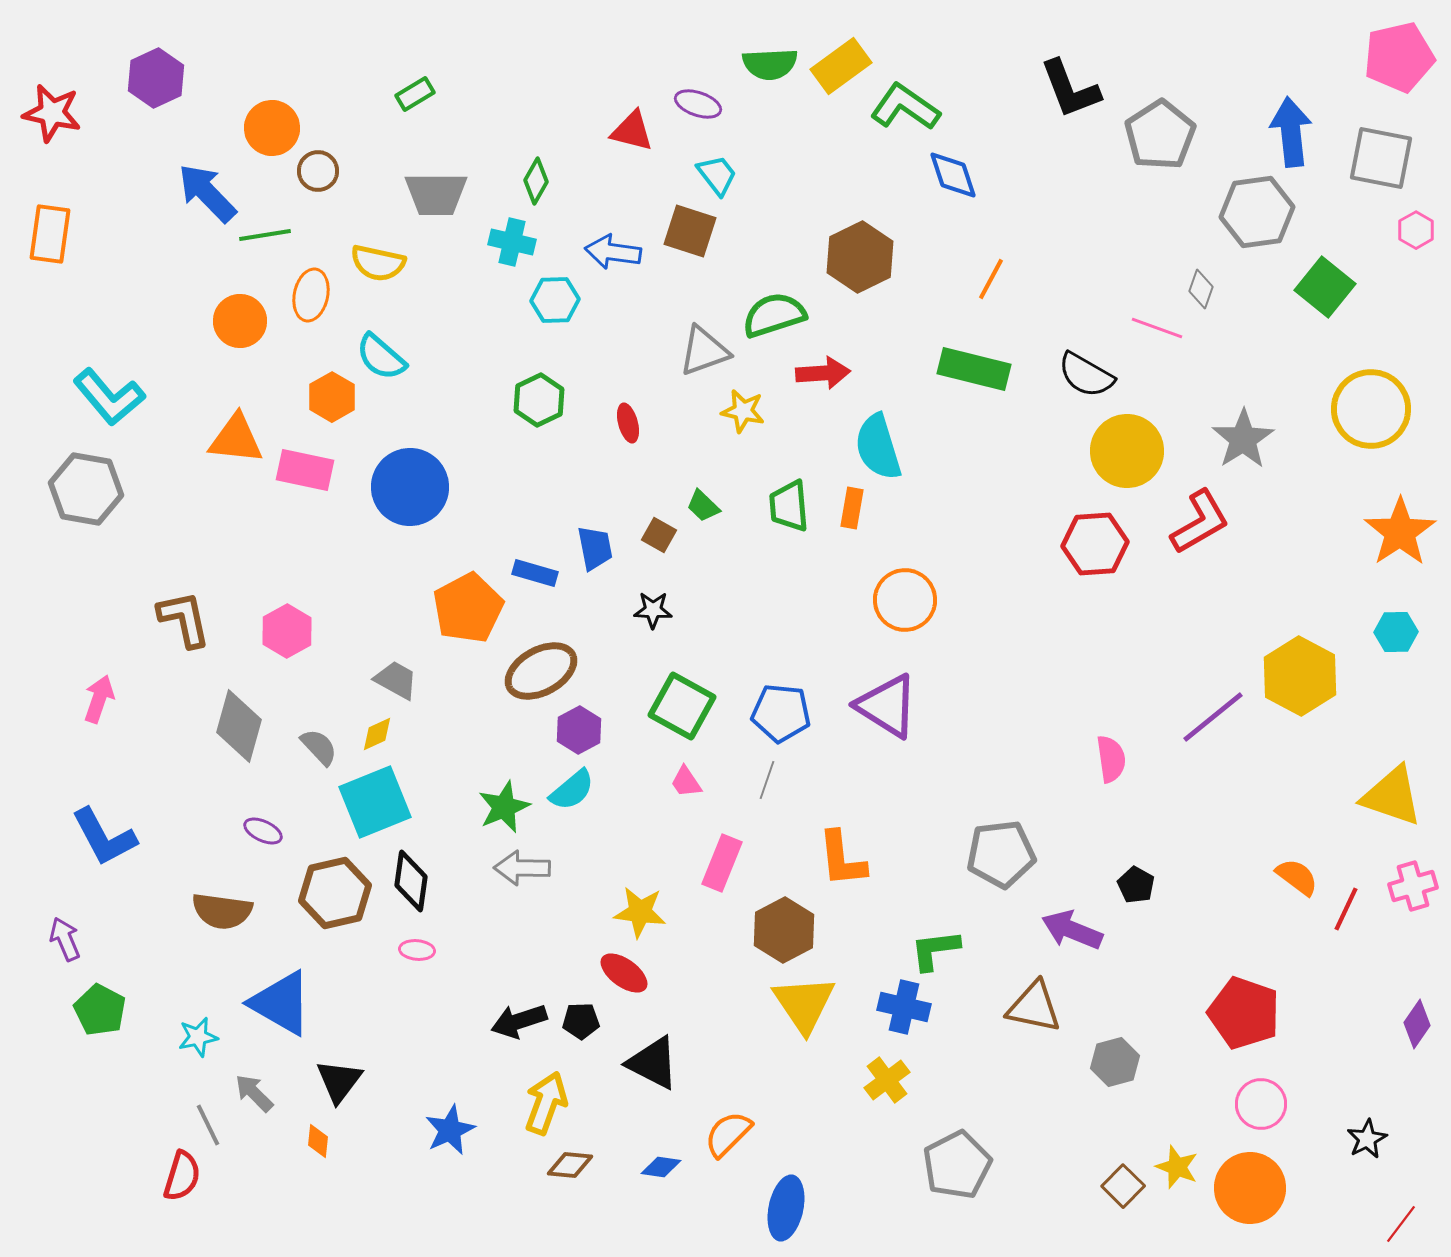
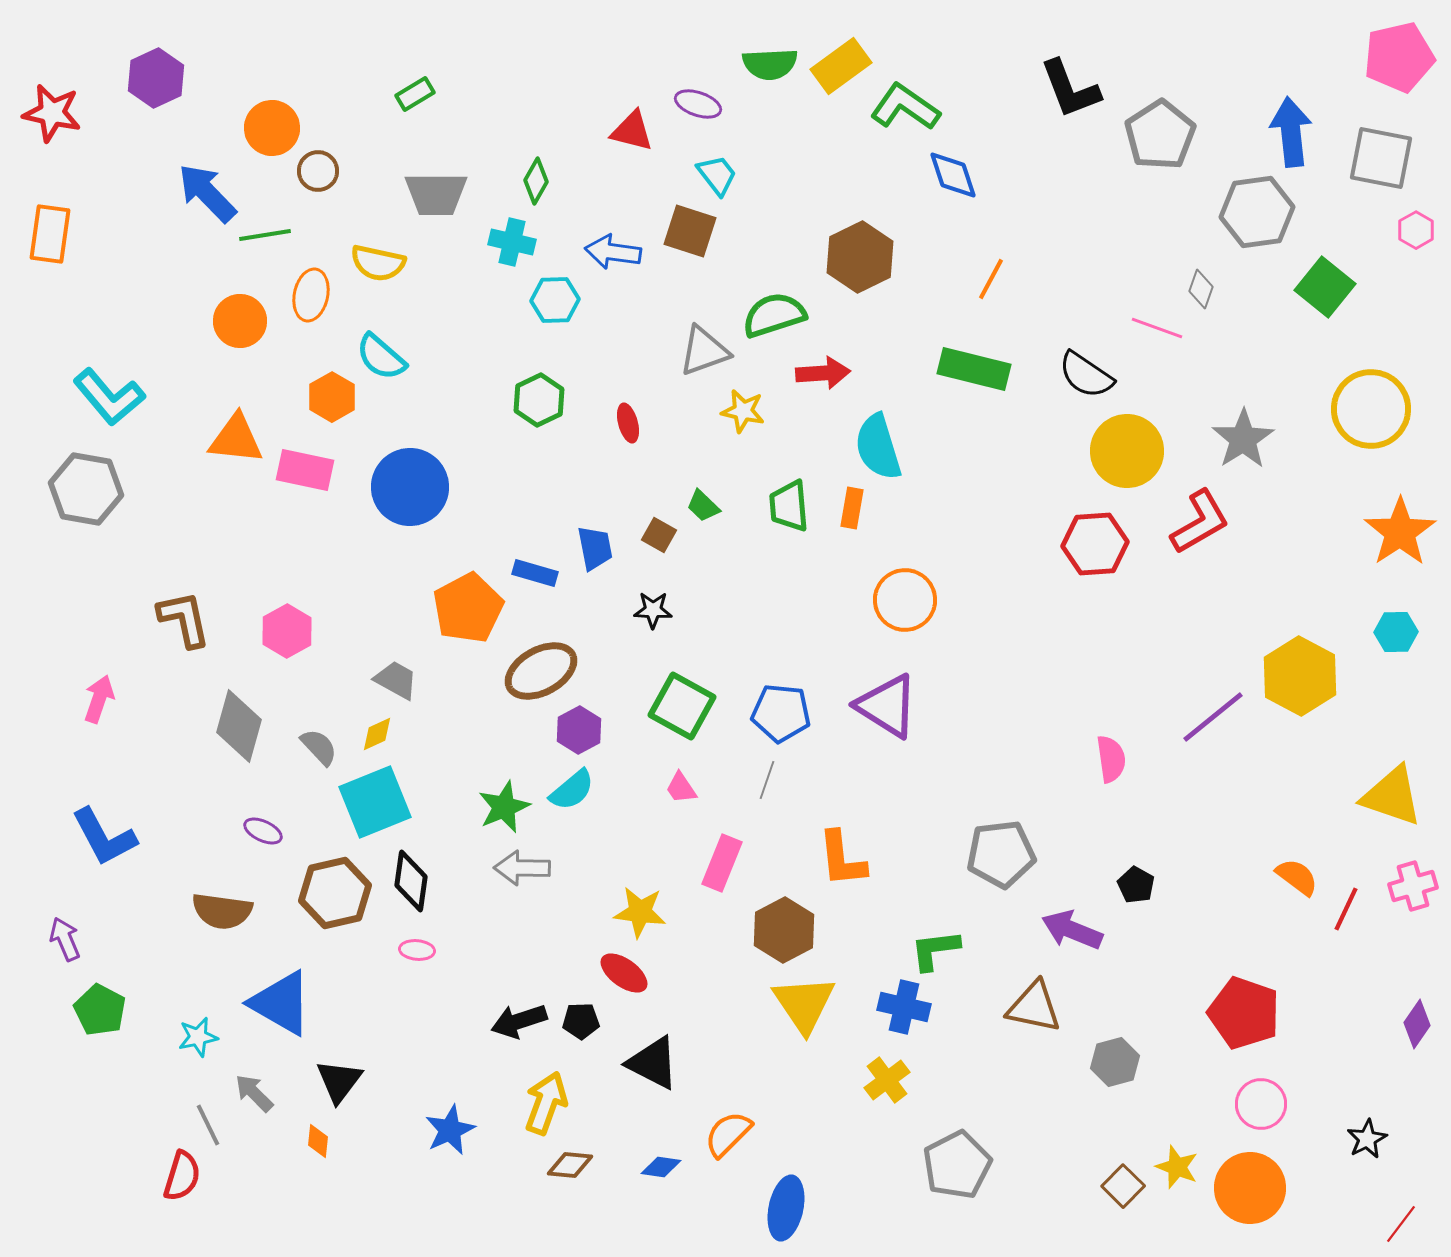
black semicircle at (1086, 375): rotated 4 degrees clockwise
pink trapezoid at (686, 782): moved 5 px left, 6 px down
